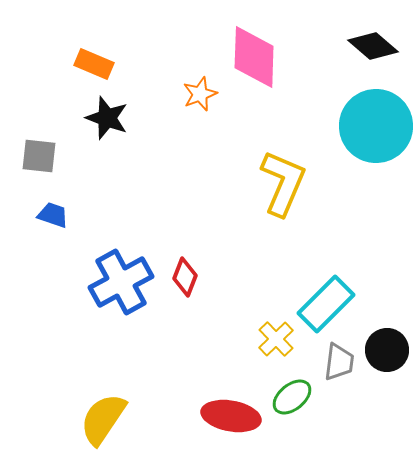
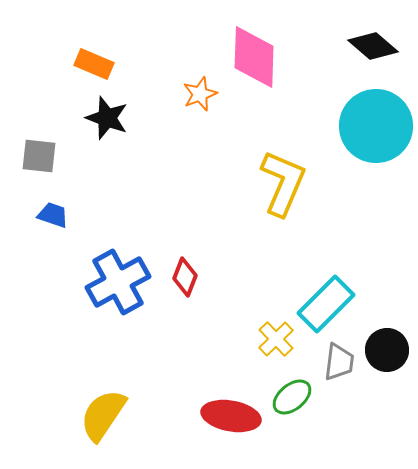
blue cross: moved 3 px left
yellow semicircle: moved 4 px up
